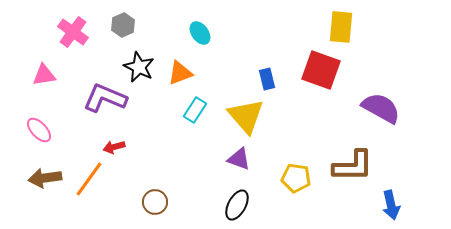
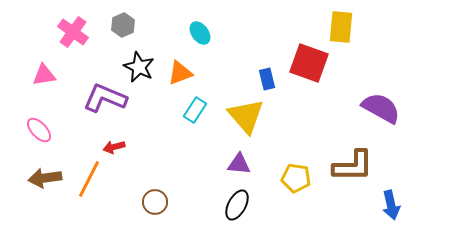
red square: moved 12 px left, 7 px up
purple triangle: moved 5 px down; rotated 15 degrees counterclockwise
orange line: rotated 9 degrees counterclockwise
